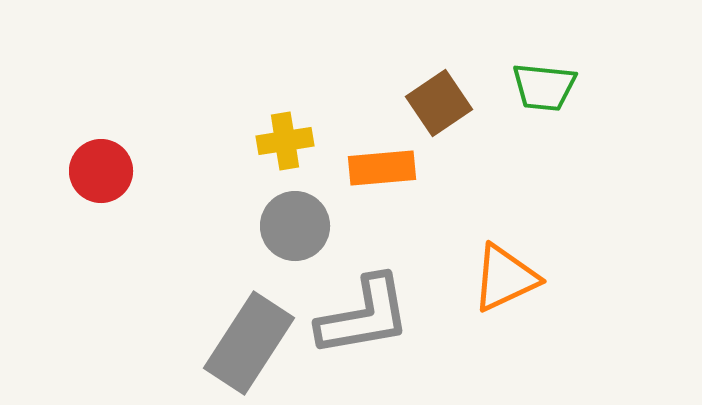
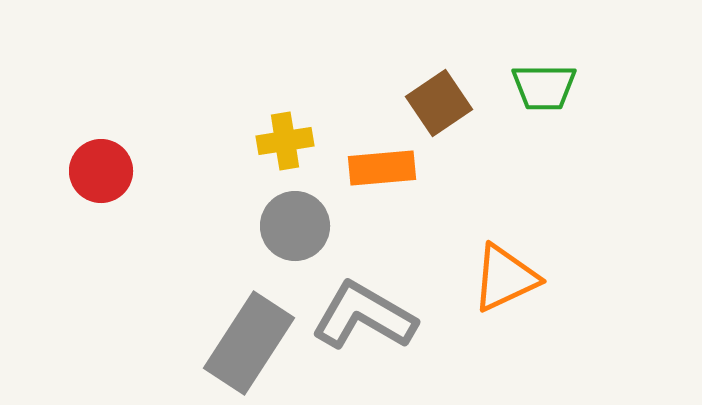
green trapezoid: rotated 6 degrees counterclockwise
gray L-shape: rotated 140 degrees counterclockwise
